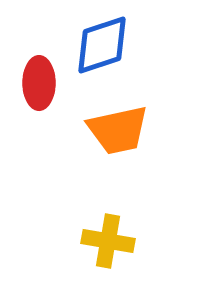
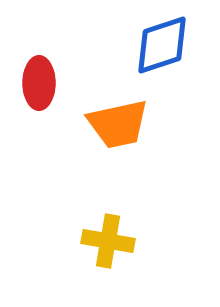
blue diamond: moved 60 px right
orange trapezoid: moved 6 px up
